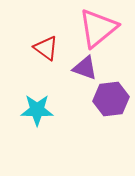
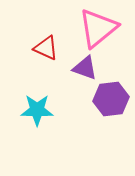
red triangle: rotated 12 degrees counterclockwise
